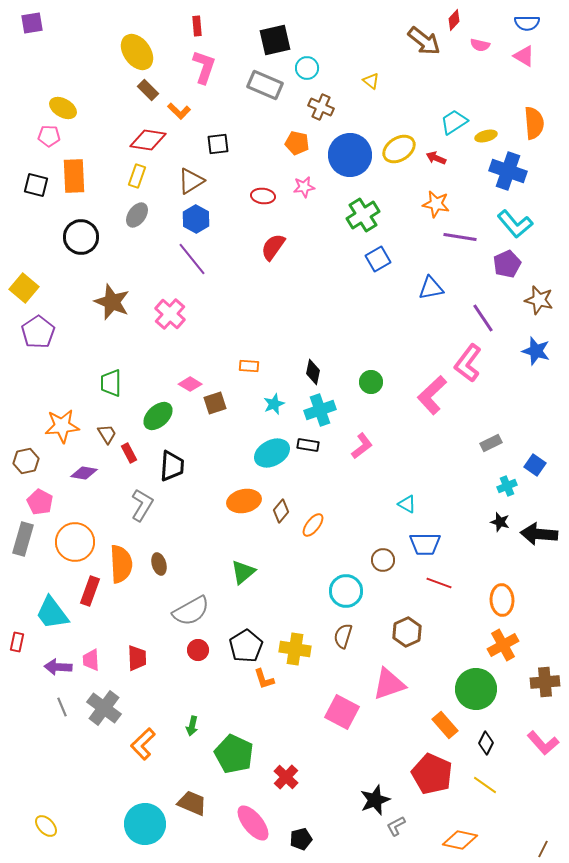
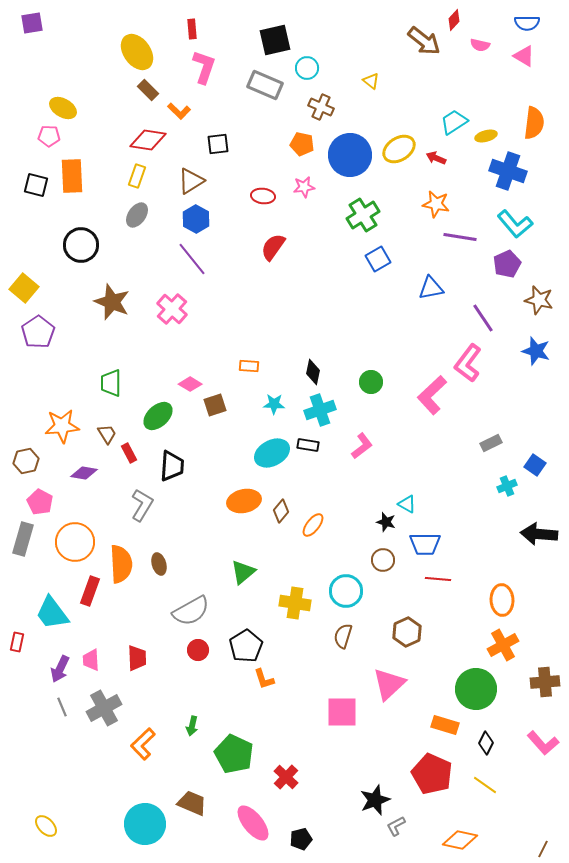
red rectangle at (197, 26): moved 5 px left, 3 px down
orange semicircle at (534, 123): rotated 12 degrees clockwise
orange pentagon at (297, 143): moved 5 px right, 1 px down
orange rectangle at (74, 176): moved 2 px left
black circle at (81, 237): moved 8 px down
pink cross at (170, 314): moved 2 px right, 5 px up
brown square at (215, 403): moved 2 px down
cyan star at (274, 404): rotated 25 degrees clockwise
black star at (500, 522): moved 114 px left
red line at (439, 583): moved 1 px left, 4 px up; rotated 15 degrees counterclockwise
yellow cross at (295, 649): moved 46 px up
purple arrow at (58, 667): moved 2 px right, 2 px down; rotated 68 degrees counterclockwise
pink triangle at (389, 684): rotated 24 degrees counterclockwise
gray cross at (104, 708): rotated 24 degrees clockwise
pink square at (342, 712): rotated 28 degrees counterclockwise
orange rectangle at (445, 725): rotated 32 degrees counterclockwise
